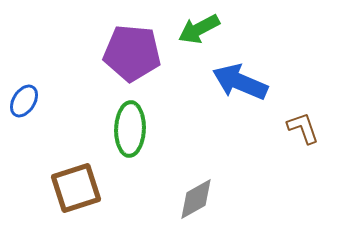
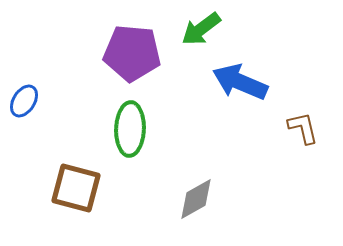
green arrow: moved 2 px right; rotated 9 degrees counterclockwise
brown L-shape: rotated 6 degrees clockwise
brown square: rotated 33 degrees clockwise
